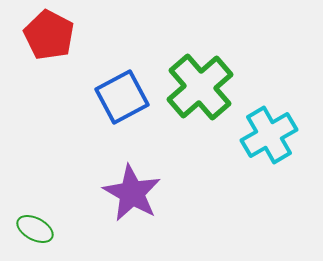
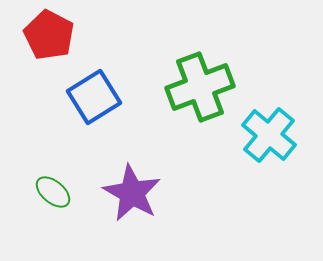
green cross: rotated 20 degrees clockwise
blue square: moved 28 px left; rotated 4 degrees counterclockwise
cyan cross: rotated 20 degrees counterclockwise
green ellipse: moved 18 px right, 37 px up; rotated 12 degrees clockwise
